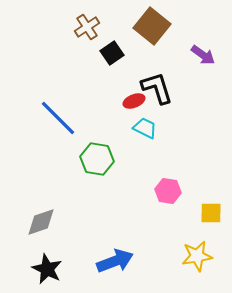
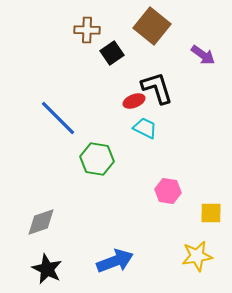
brown cross: moved 3 px down; rotated 35 degrees clockwise
